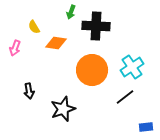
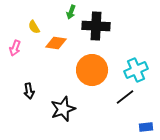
cyan cross: moved 4 px right, 3 px down; rotated 10 degrees clockwise
